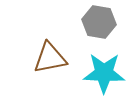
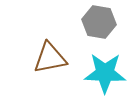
cyan star: moved 1 px right
